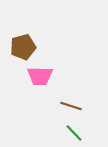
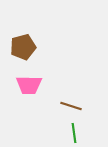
pink trapezoid: moved 11 px left, 9 px down
green line: rotated 36 degrees clockwise
